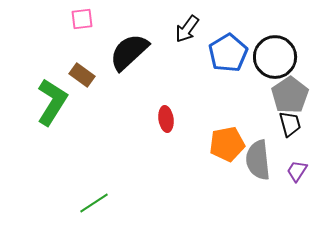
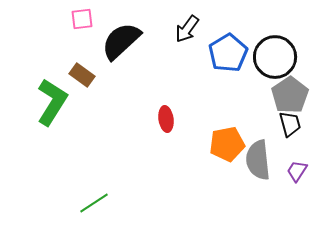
black semicircle: moved 8 px left, 11 px up
